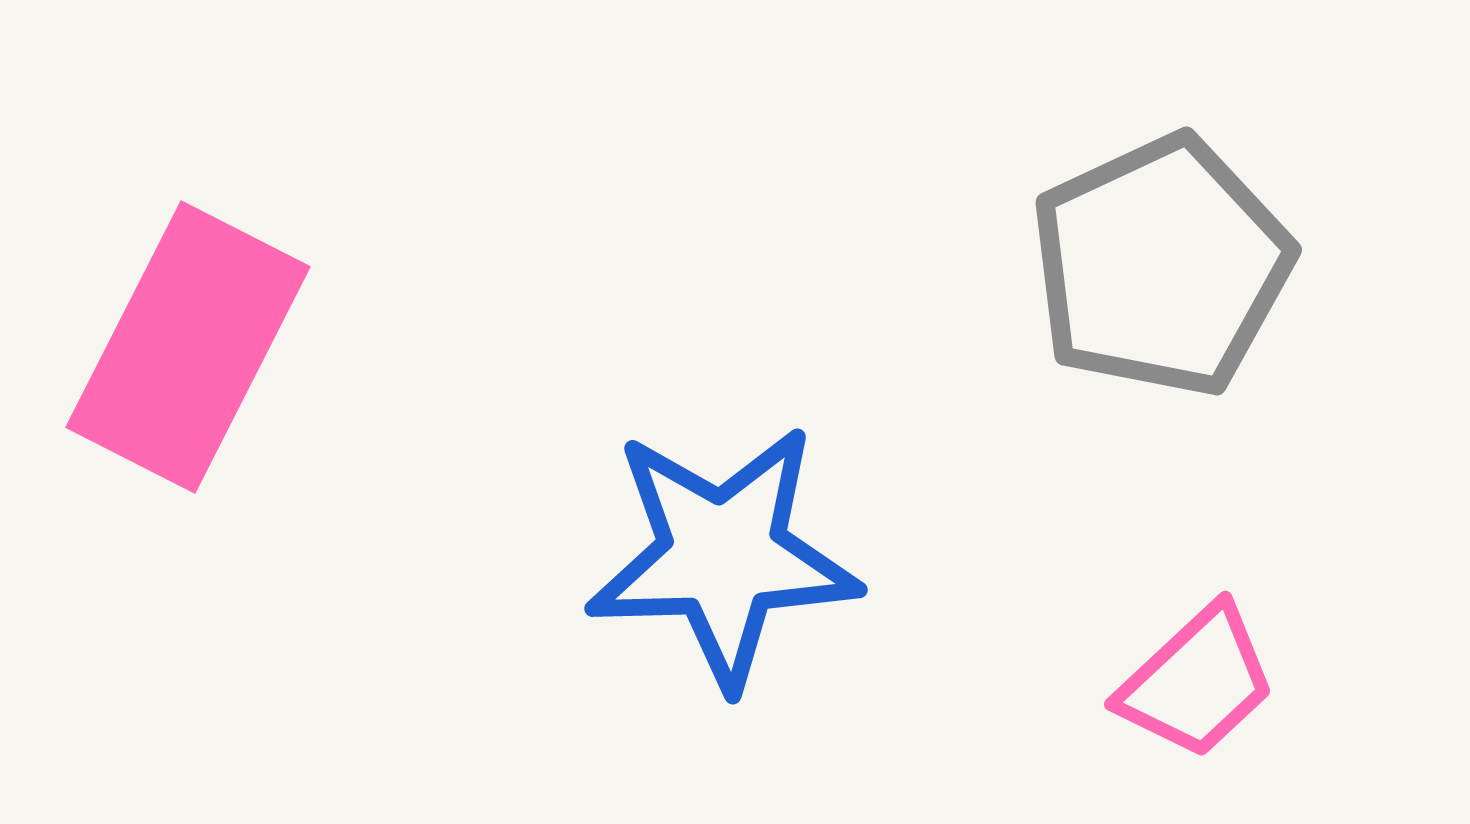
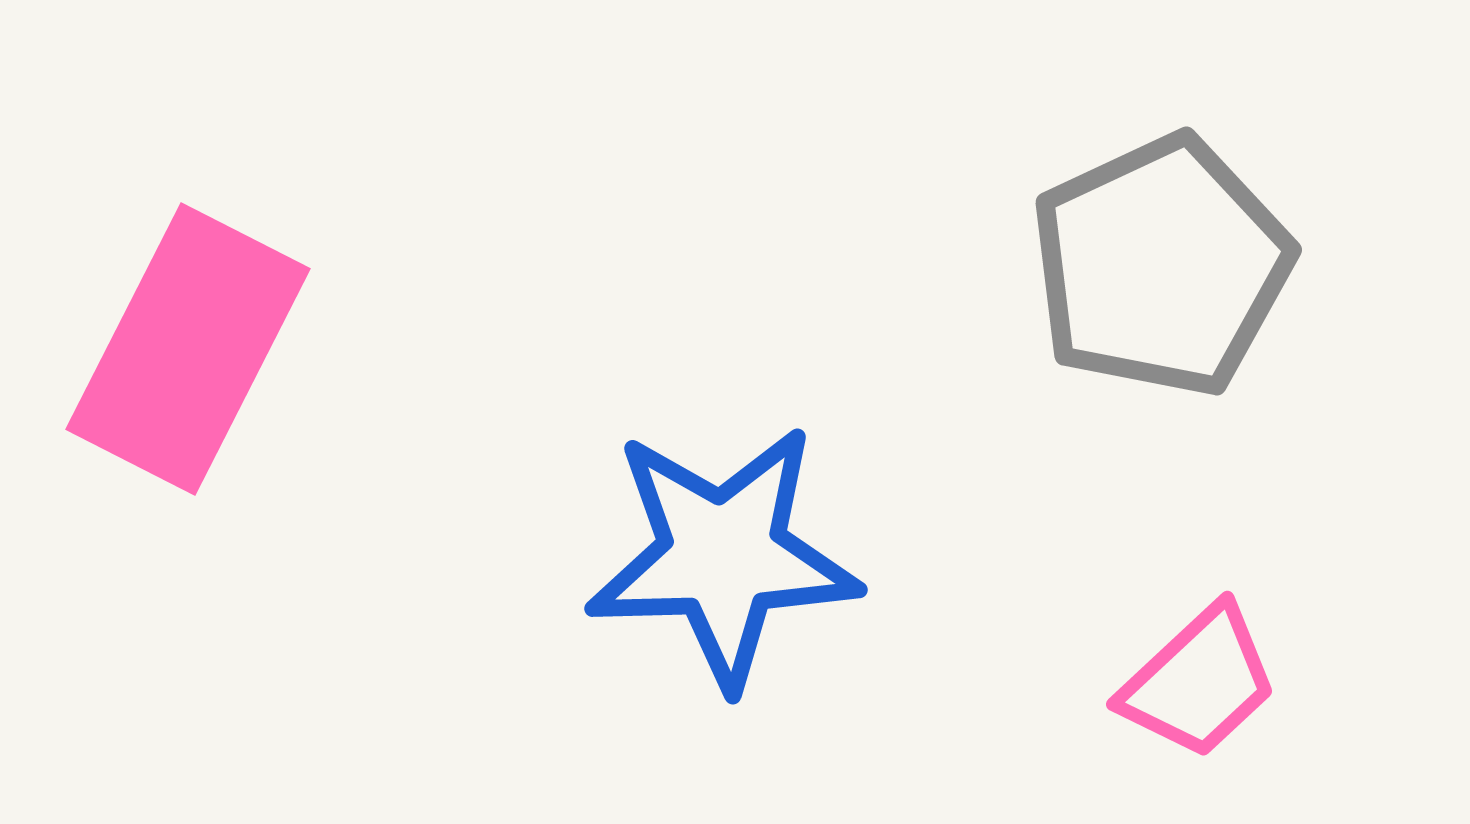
pink rectangle: moved 2 px down
pink trapezoid: moved 2 px right
